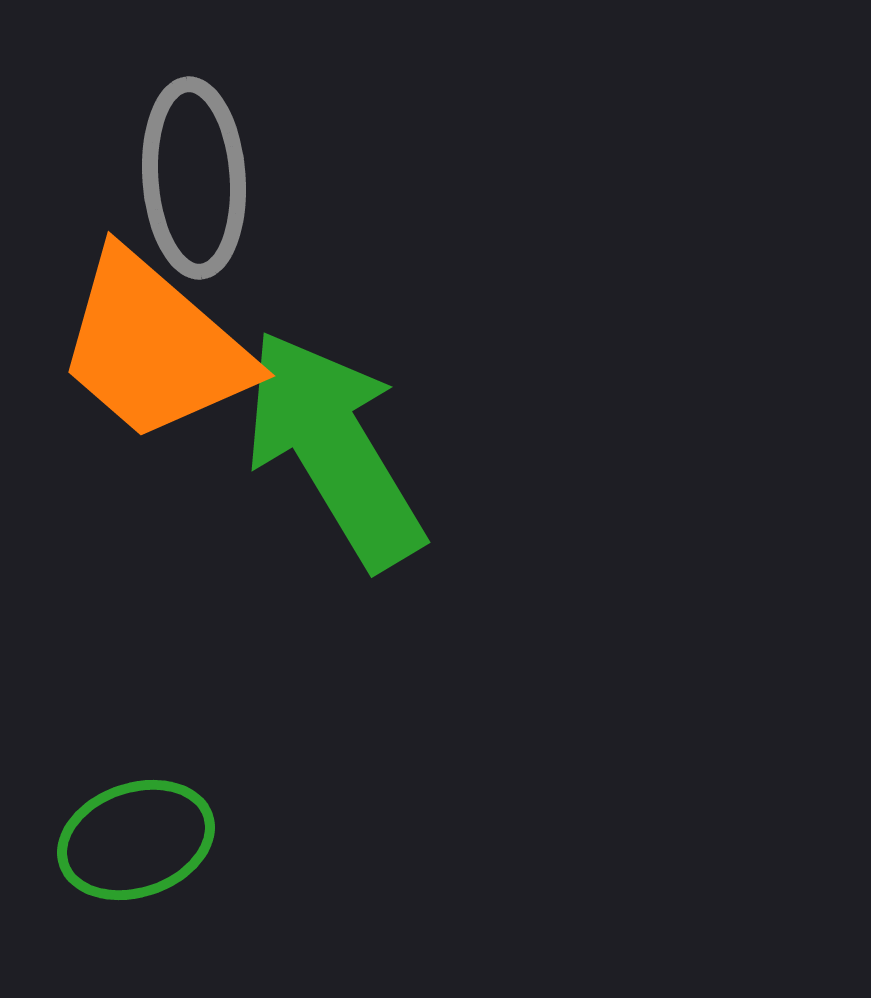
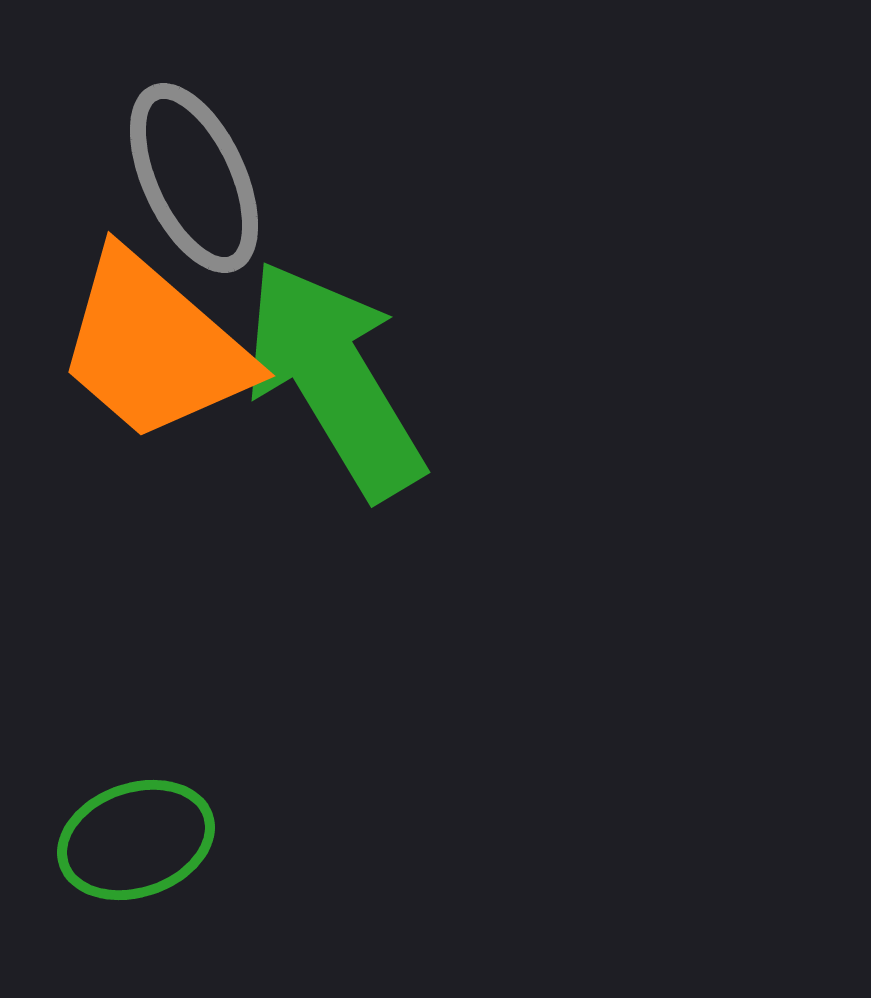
gray ellipse: rotated 21 degrees counterclockwise
green arrow: moved 70 px up
